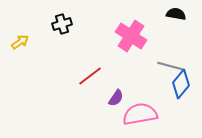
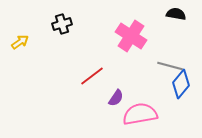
red line: moved 2 px right
